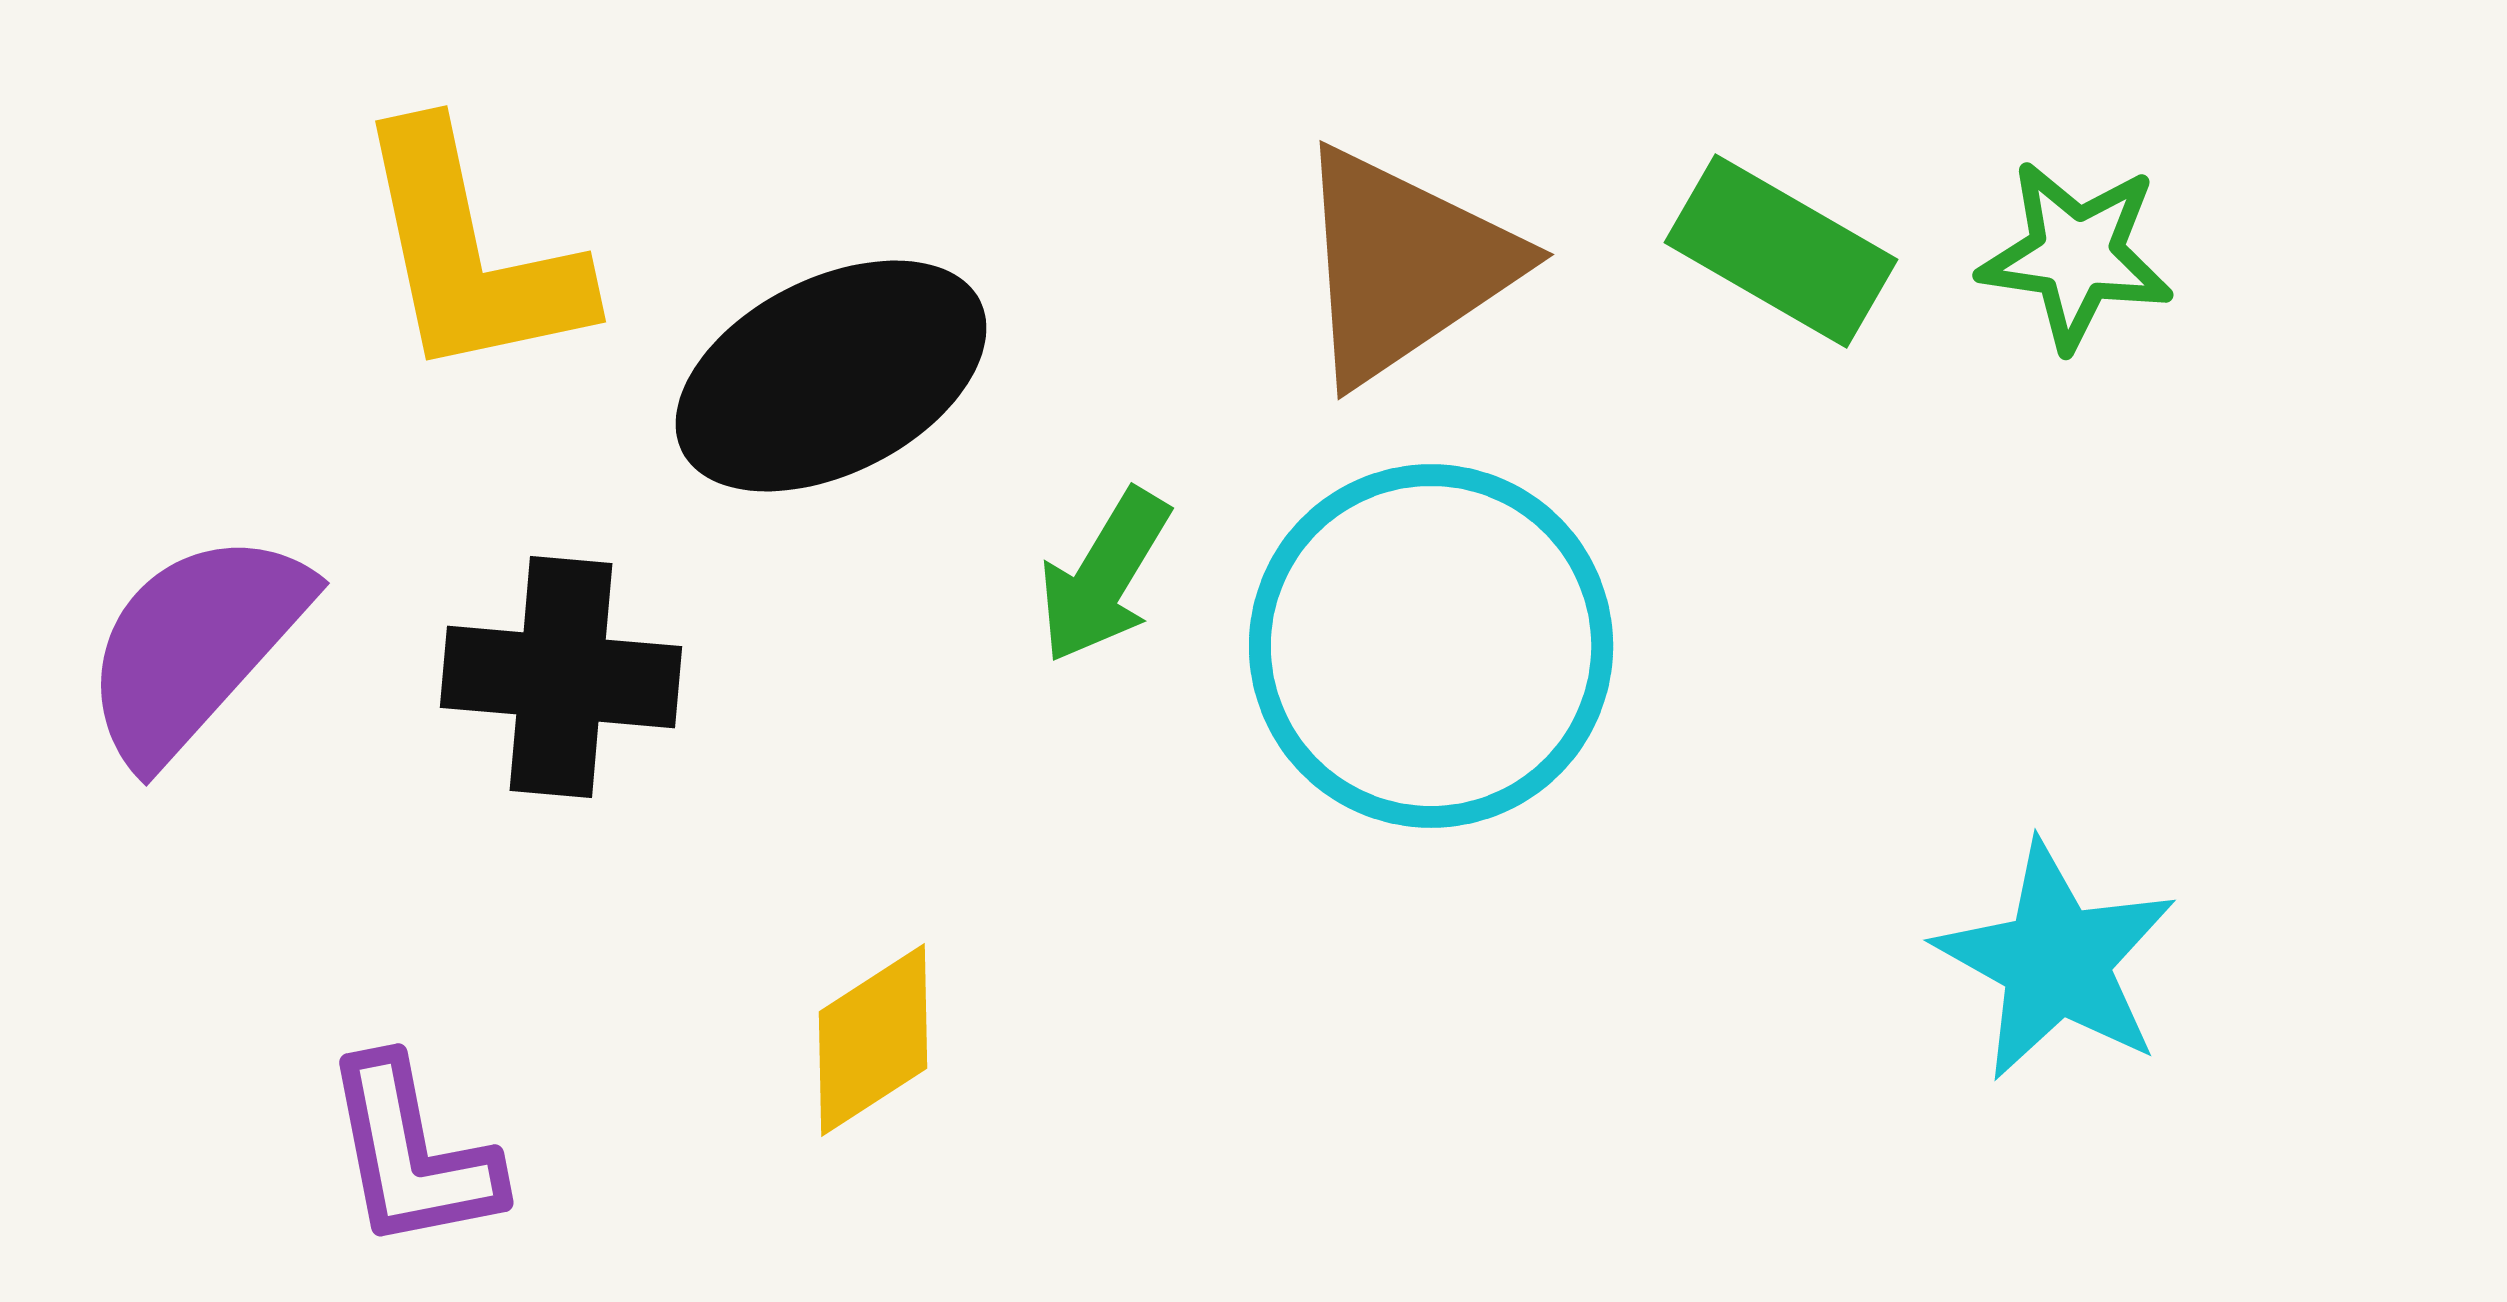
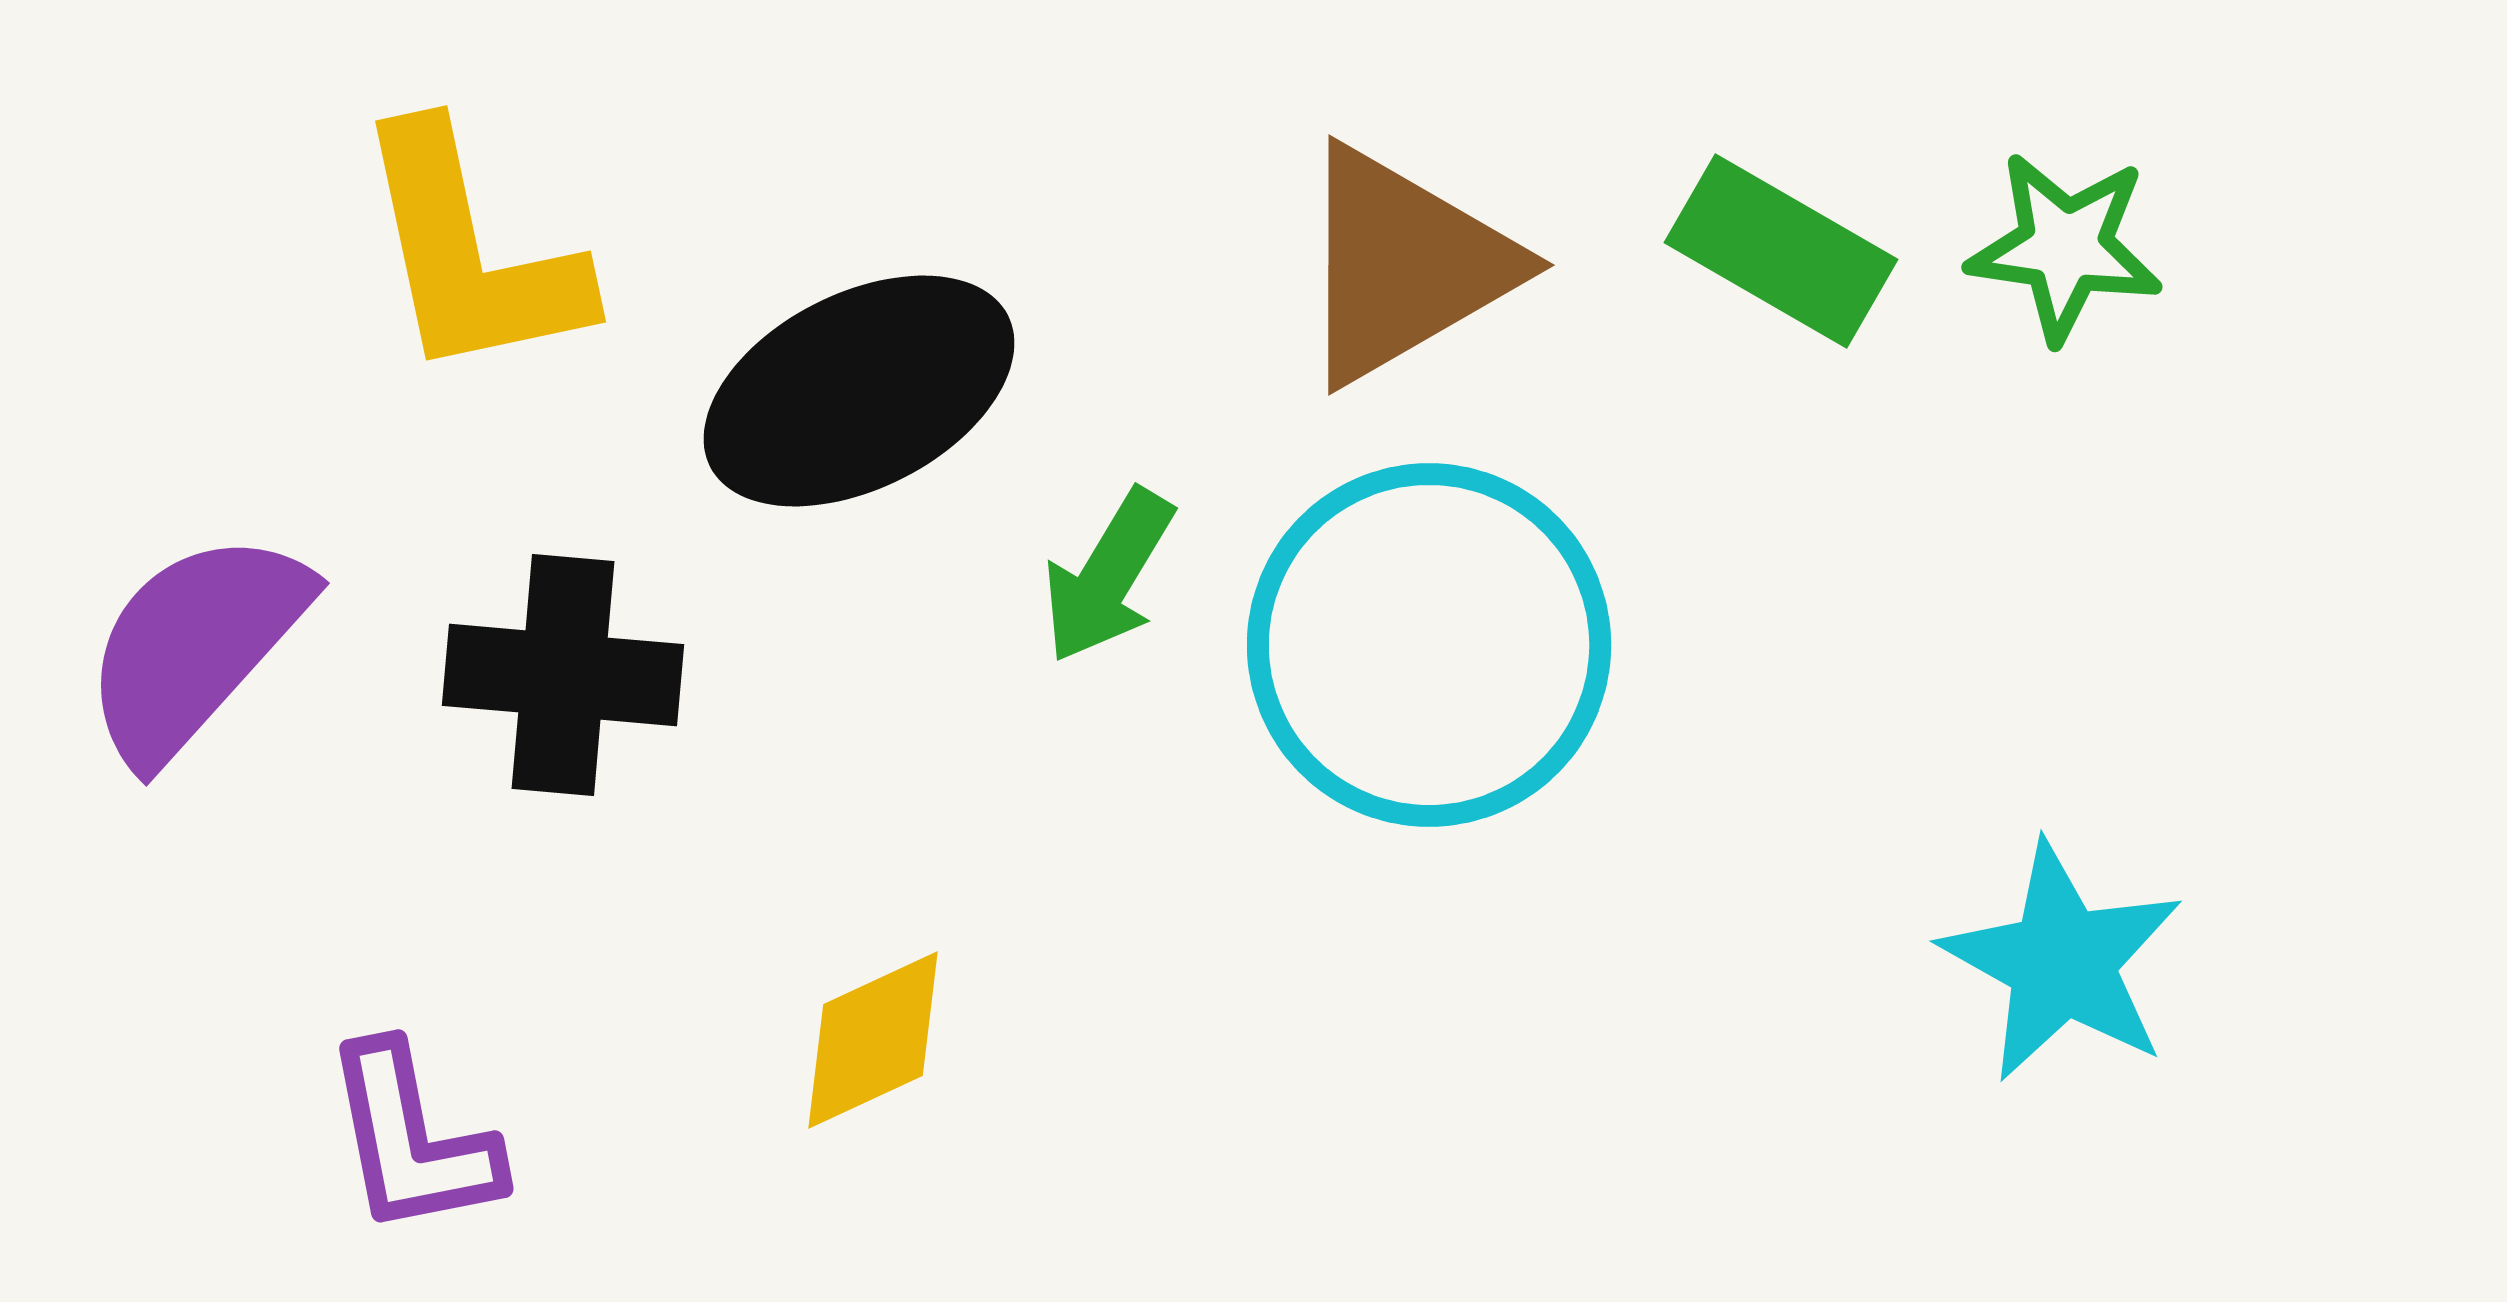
green star: moved 11 px left, 8 px up
brown triangle: rotated 4 degrees clockwise
black ellipse: moved 28 px right, 15 px down
green arrow: moved 4 px right
cyan circle: moved 2 px left, 1 px up
black cross: moved 2 px right, 2 px up
cyan star: moved 6 px right, 1 px down
yellow diamond: rotated 8 degrees clockwise
purple L-shape: moved 14 px up
